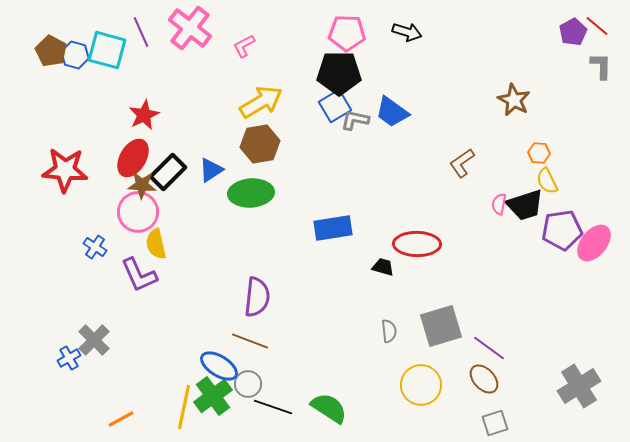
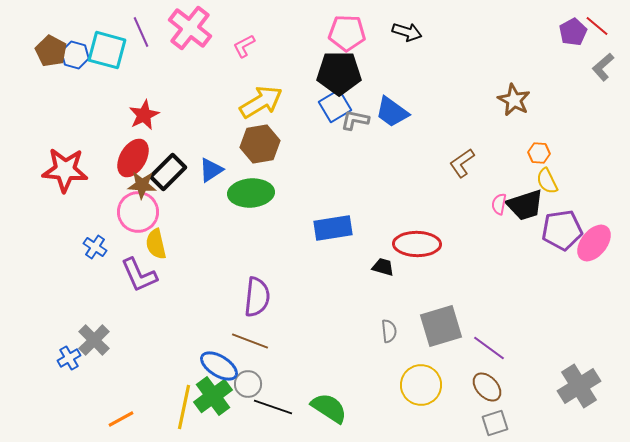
gray L-shape at (601, 66): moved 2 px right, 1 px down; rotated 132 degrees counterclockwise
brown ellipse at (484, 379): moved 3 px right, 8 px down
